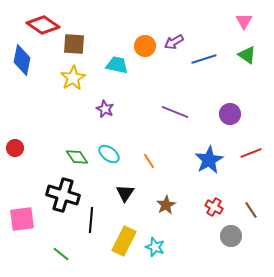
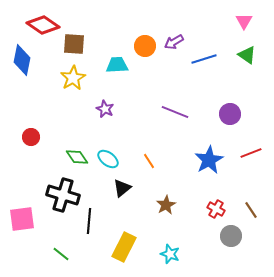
cyan trapezoid: rotated 15 degrees counterclockwise
red circle: moved 16 px right, 11 px up
cyan ellipse: moved 1 px left, 5 px down
black triangle: moved 3 px left, 5 px up; rotated 18 degrees clockwise
red cross: moved 2 px right, 2 px down
black line: moved 2 px left, 1 px down
yellow rectangle: moved 6 px down
cyan star: moved 15 px right, 7 px down
